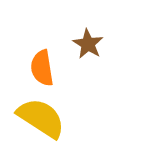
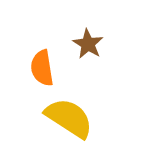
yellow semicircle: moved 28 px right
